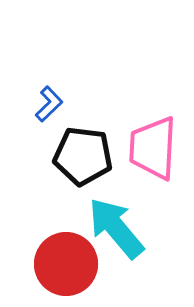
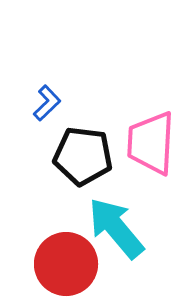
blue L-shape: moved 2 px left, 1 px up
pink trapezoid: moved 2 px left, 5 px up
